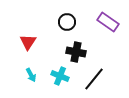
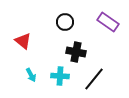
black circle: moved 2 px left
red triangle: moved 5 px left, 1 px up; rotated 24 degrees counterclockwise
cyan cross: rotated 18 degrees counterclockwise
